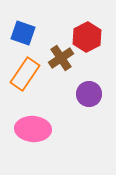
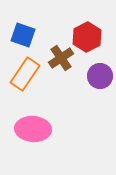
blue square: moved 2 px down
purple circle: moved 11 px right, 18 px up
